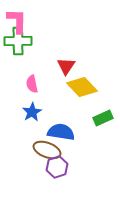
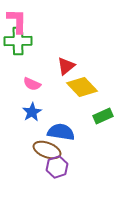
red triangle: rotated 18 degrees clockwise
pink semicircle: rotated 54 degrees counterclockwise
green rectangle: moved 2 px up
